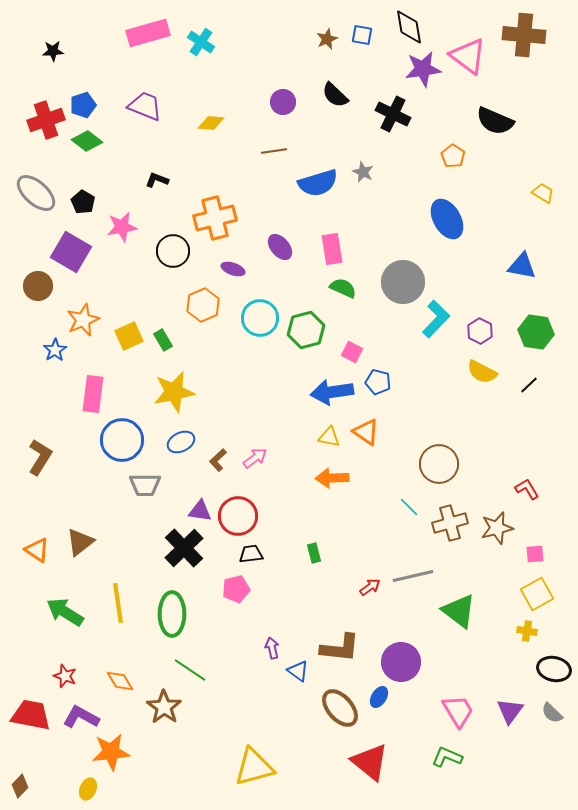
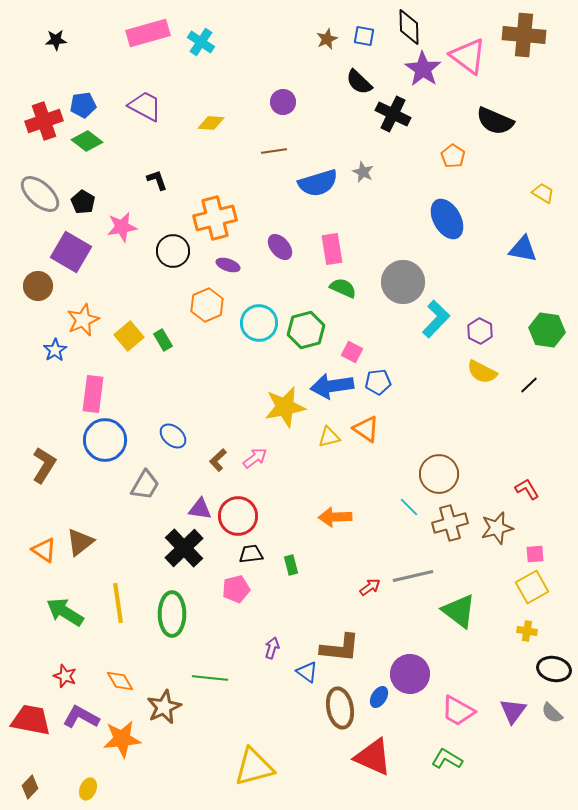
black diamond at (409, 27): rotated 9 degrees clockwise
blue square at (362, 35): moved 2 px right, 1 px down
black star at (53, 51): moved 3 px right, 11 px up
purple star at (423, 69): rotated 30 degrees counterclockwise
black semicircle at (335, 95): moved 24 px right, 13 px up
blue pentagon at (83, 105): rotated 10 degrees clockwise
purple trapezoid at (145, 106): rotated 6 degrees clockwise
red cross at (46, 120): moved 2 px left, 1 px down
black L-shape at (157, 180): rotated 50 degrees clockwise
gray ellipse at (36, 193): moved 4 px right, 1 px down
blue triangle at (522, 266): moved 1 px right, 17 px up
purple ellipse at (233, 269): moved 5 px left, 4 px up
orange hexagon at (203, 305): moved 4 px right
cyan circle at (260, 318): moved 1 px left, 5 px down
green hexagon at (536, 332): moved 11 px right, 2 px up
yellow square at (129, 336): rotated 16 degrees counterclockwise
blue pentagon at (378, 382): rotated 20 degrees counterclockwise
yellow star at (174, 392): moved 111 px right, 15 px down
blue arrow at (332, 392): moved 6 px up
orange triangle at (366, 432): moved 3 px up
yellow triangle at (329, 437): rotated 25 degrees counterclockwise
blue circle at (122, 440): moved 17 px left
blue ellipse at (181, 442): moved 8 px left, 6 px up; rotated 68 degrees clockwise
brown L-shape at (40, 457): moved 4 px right, 8 px down
brown circle at (439, 464): moved 10 px down
orange arrow at (332, 478): moved 3 px right, 39 px down
gray trapezoid at (145, 485): rotated 60 degrees counterclockwise
purple triangle at (200, 511): moved 2 px up
orange triangle at (37, 550): moved 7 px right
green rectangle at (314, 553): moved 23 px left, 12 px down
yellow square at (537, 594): moved 5 px left, 7 px up
purple arrow at (272, 648): rotated 30 degrees clockwise
purple circle at (401, 662): moved 9 px right, 12 px down
green line at (190, 670): moved 20 px right, 8 px down; rotated 28 degrees counterclockwise
blue triangle at (298, 671): moved 9 px right, 1 px down
brown star at (164, 707): rotated 12 degrees clockwise
brown ellipse at (340, 708): rotated 30 degrees clockwise
pink trapezoid at (458, 711): rotated 150 degrees clockwise
purple triangle at (510, 711): moved 3 px right
red trapezoid at (31, 715): moved 5 px down
orange star at (111, 752): moved 11 px right, 13 px up
green L-shape at (447, 757): moved 2 px down; rotated 8 degrees clockwise
red triangle at (370, 762): moved 3 px right, 5 px up; rotated 15 degrees counterclockwise
brown diamond at (20, 786): moved 10 px right, 1 px down
